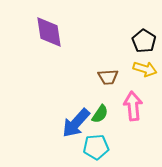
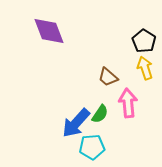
purple diamond: moved 1 px up; rotated 12 degrees counterclockwise
yellow arrow: moved 1 px up; rotated 125 degrees counterclockwise
brown trapezoid: rotated 45 degrees clockwise
pink arrow: moved 5 px left, 3 px up
cyan pentagon: moved 4 px left
